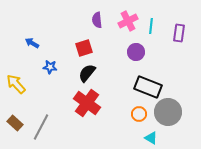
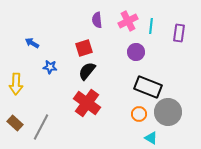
black semicircle: moved 2 px up
yellow arrow: rotated 135 degrees counterclockwise
